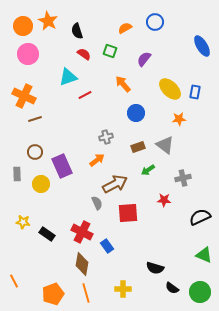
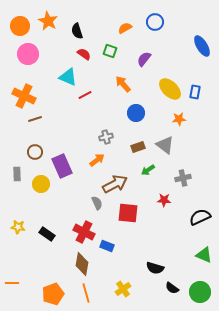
orange circle at (23, 26): moved 3 px left
cyan triangle at (68, 77): rotated 42 degrees clockwise
red square at (128, 213): rotated 10 degrees clockwise
yellow star at (23, 222): moved 5 px left, 5 px down
red cross at (82, 232): moved 2 px right
blue rectangle at (107, 246): rotated 32 degrees counterclockwise
orange line at (14, 281): moved 2 px left, 2 px down; rotated 64 degrees counterclockwise
yellow cross at (123, 289): rotated 35 degrees counterclockwise
